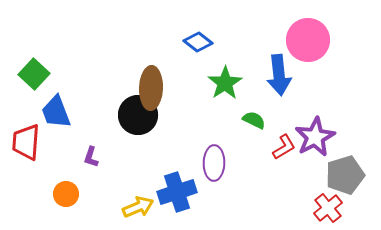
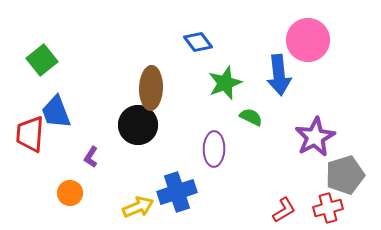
blue diamond: rotated 16 degrees clockwise
green square: moved 8 px right, 14 px up; rotated 8 degrees clockwise
green star: rotated 12 degrees clockwise
black circle: moved 10 px down
green semicircle: moved 3 px left, 3 px up
red trapezoid: moved 4 px right, 8 px up
red L-shape: moved 63 px down
purple L-shape: rotated 15 degrees clockwise
purple ellipse: moved 14 px up
orange circle: moved 4 px right, 1 px up
red cross: rotated 24 degrees clockwise
